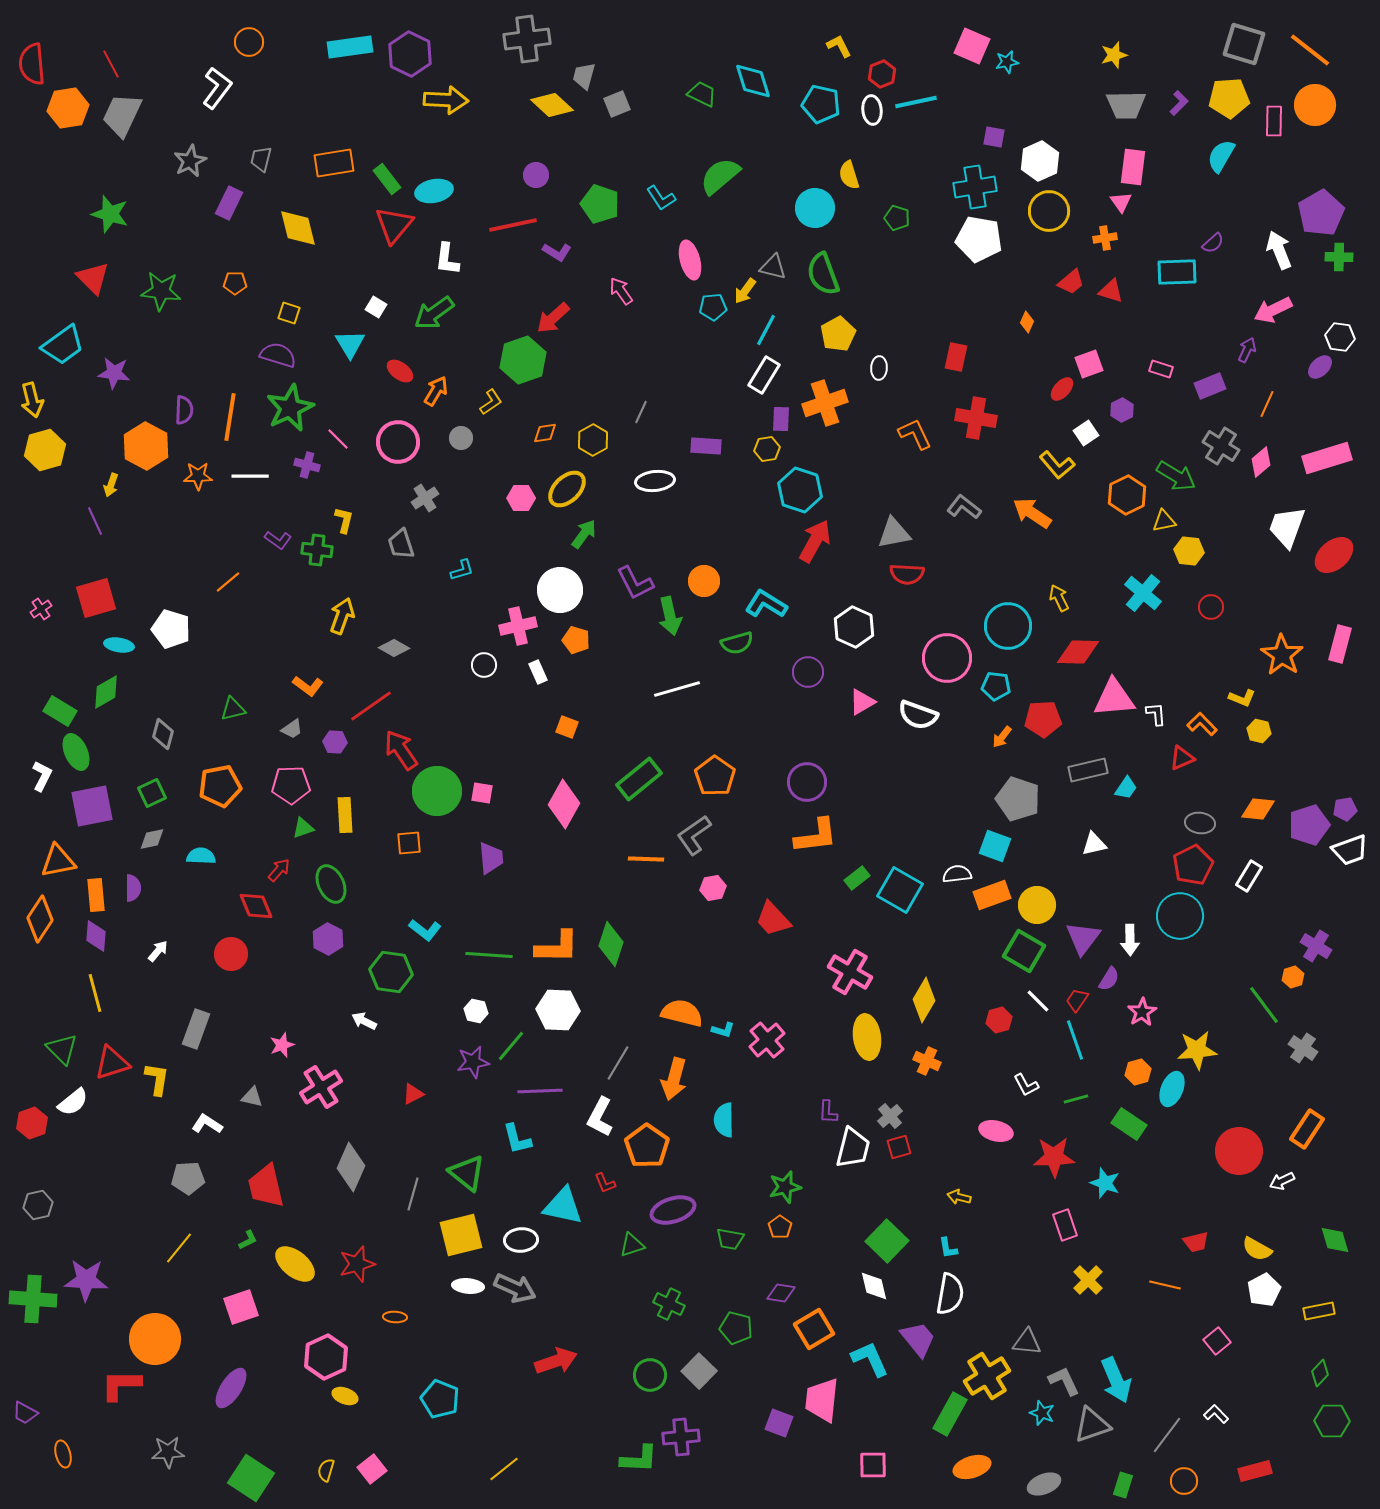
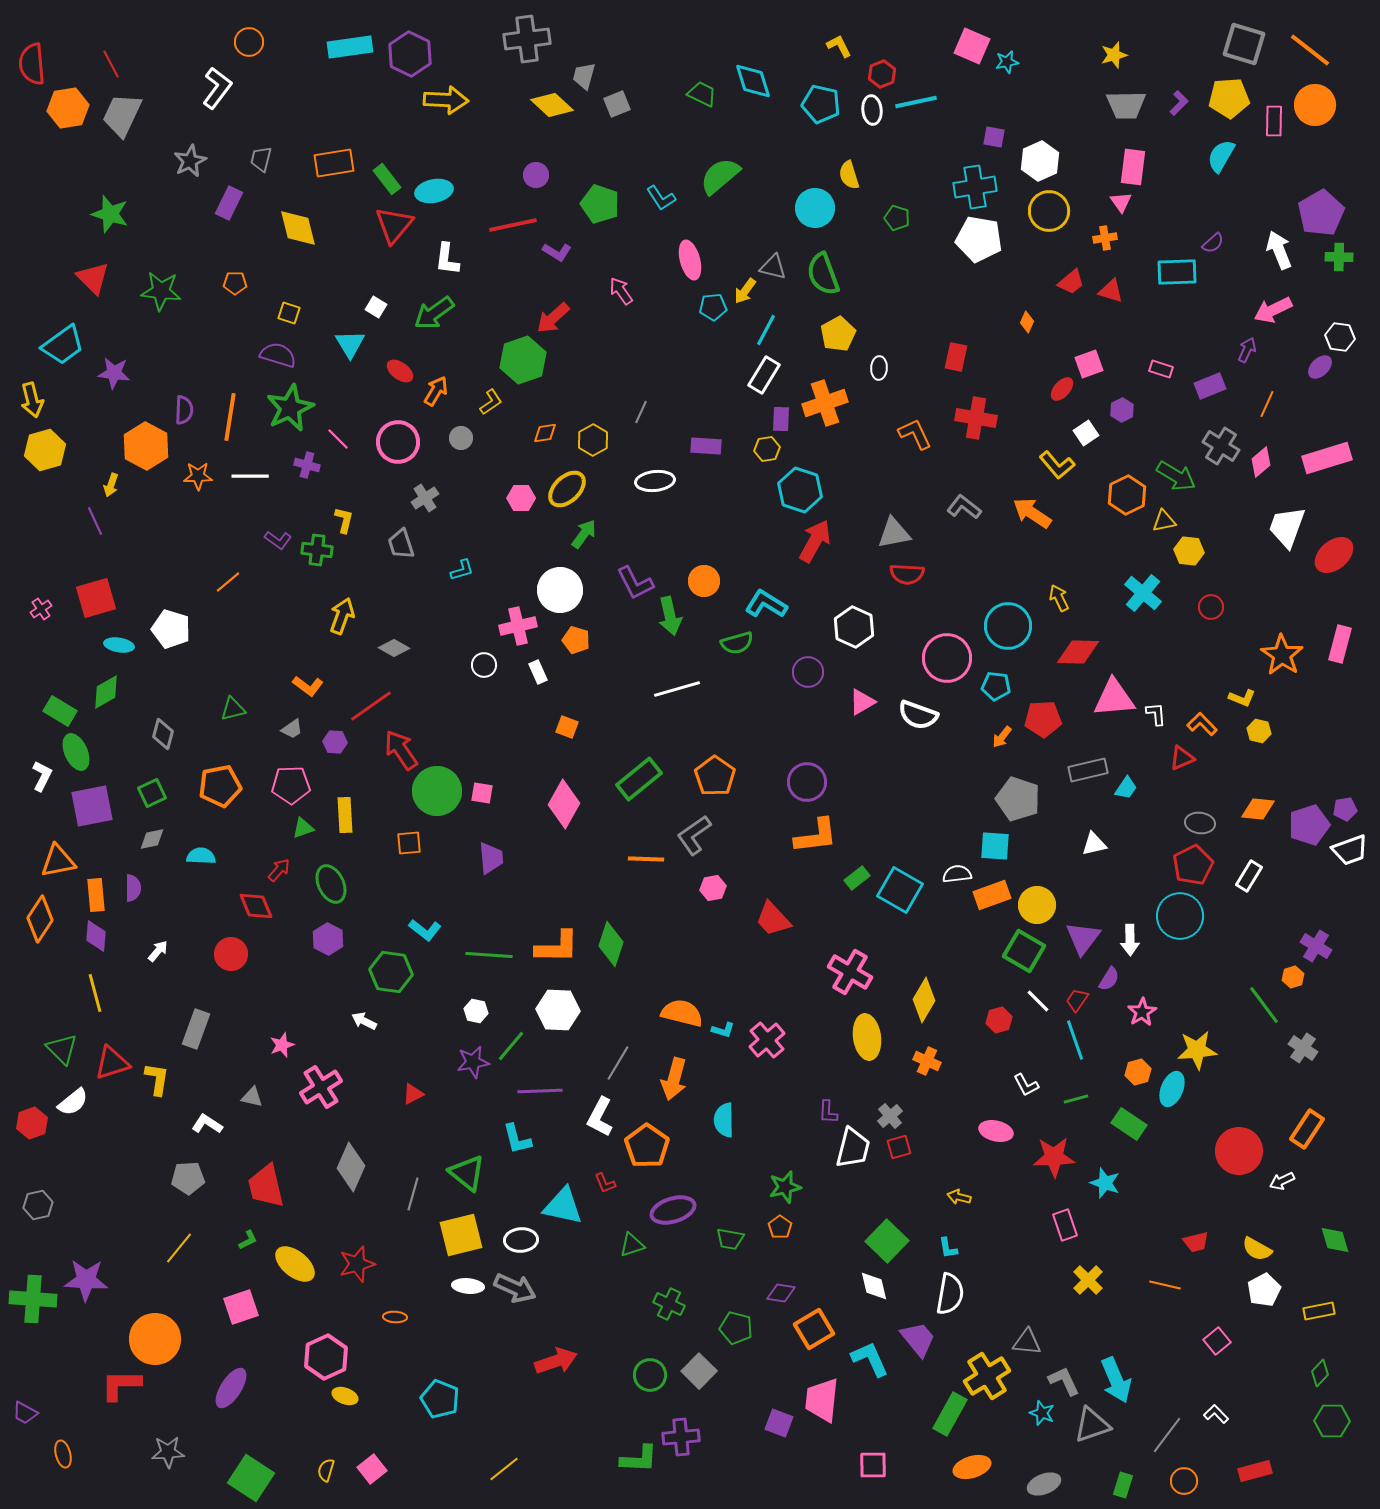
cyan square at (995, 846): rotated 16 degrees counterclockwise
